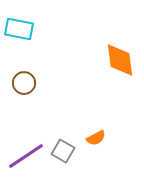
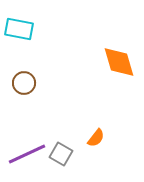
orange diamond: moved 1 px left, 2 px down; rotated 9 degrees counterclockwise
orange semicircle: rotated 24 degrees counterclockwise
gray square: moved 2 px left, 3 px down
purple line: moved 1 px right, 2 px up; rotated 9 degrees clockwise
